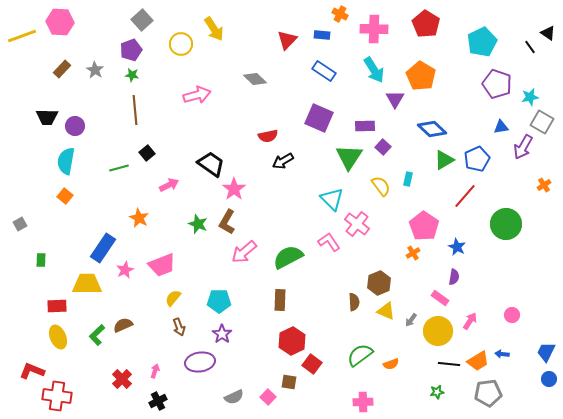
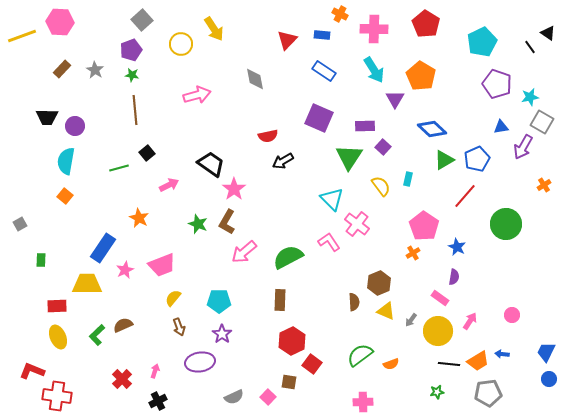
gray diamond at (255, 79): rotated 35 degrees clockwise
